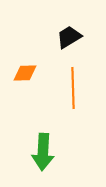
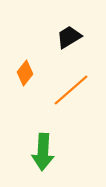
orange diamond: rotated 50 degrees counterclockwise
orange line: moved 2 px left, 2 px down; rotated 51 degrees clockwise
